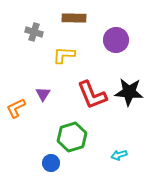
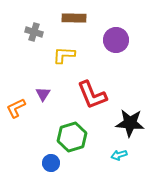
black star: moved 1 px right, 31 px down
